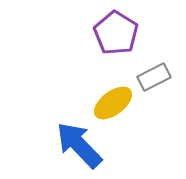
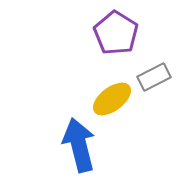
yellow ellipse: moved 1 px left, 4 px up
blue arrow: rotated 30 degrees clockwise
